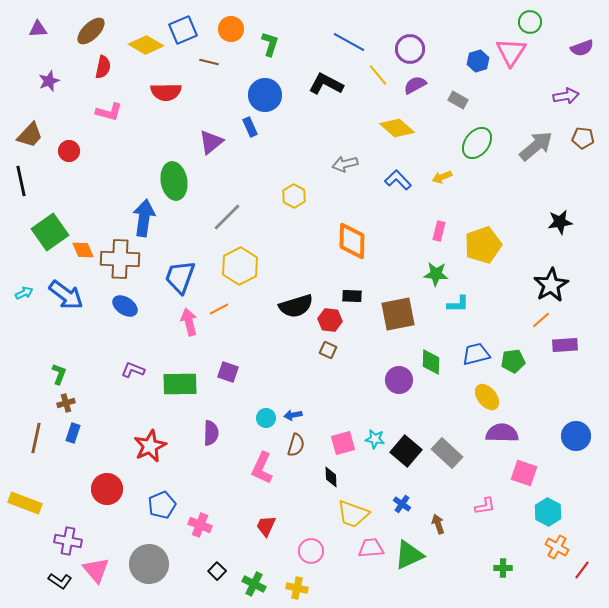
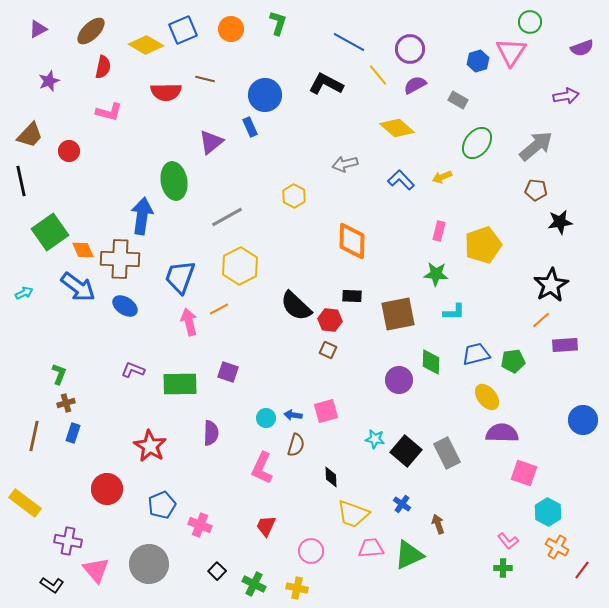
purple triangle at (38, 29): rotated 24 degrees counterclockwise
green L-shape at (270, 44): moved 8 px right, 21 px up
brown line at (209, 62): moved 4 px left, 17 px down
brown pentagon at (583, 138): moved 47 px left, 52 px down
blue L-shape at (398, 180): moved 3 px right
gray line at (227, 217): rotated 16 degrees clockwise
blue arrow at (144, 218): moved 2 px left, 2 px up
blue arrow at (66, 295): moved 12 px right, 8 px up
cyan L-shape at (458, 304): moved 4 px left, 8 px down
black semicircle at (296, 306): rotated 60 degrees clockwise
blue arrow at (293, 415): rotated 18 degrees clockwise
blue circle at (576, 436): moved 7 px right, 16 px up
brown line at (36, 438): moved 2 px left, 2 px up
pink square at (343, 443): moved 17 px left, 32 px up
red star at (150, 446): rotated 16 degrees counterclockwise
gray rectangle at (447, 453): rotated 20 degrees clockwise
yellow rectangle at (25, 503): rotated 16 degrees clockwise
pink L-shape at (485, 506): moved 23 px right, 35 px down; rotated 60 degrees clockwise
black L-shape at (60, 581): moved 8 px left, 4 px down
